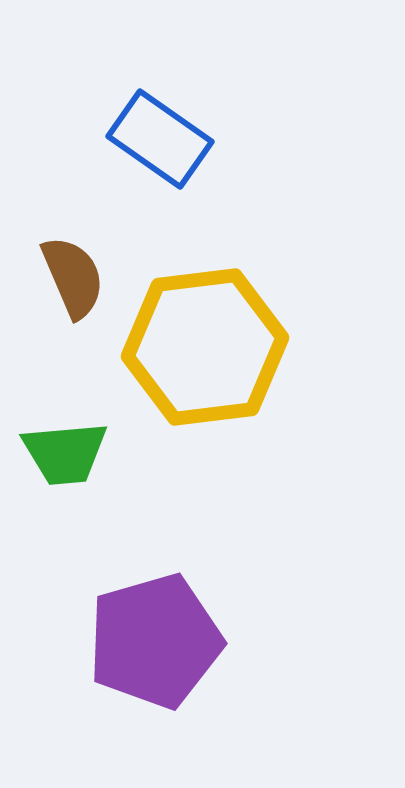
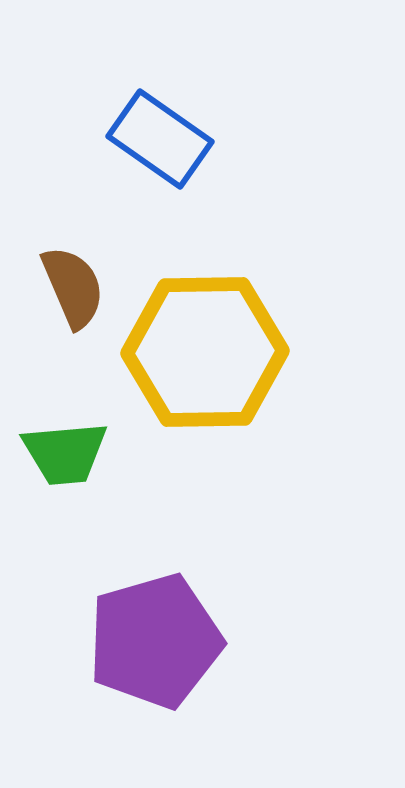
brown semicircle: moved 10 px down
yellow hexagon: moved 5 px down; rotated 6 degrees clockwise
